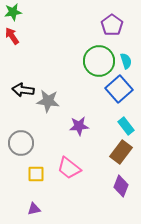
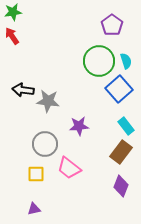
gray circle: moved 24 px right, 1 px down
